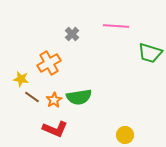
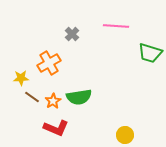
yellow star: moved 1 px up; rotated 14 degrees counterclockwise
orange star: moved 1 px left, 1 px down
red L-shape: moved 1 px right, 1 px up
